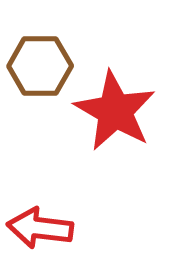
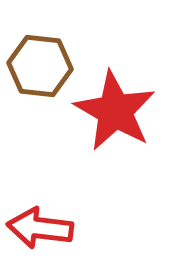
brown hexagon: rotated 6 degrees clockwise
